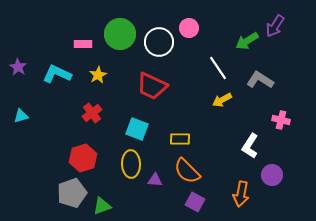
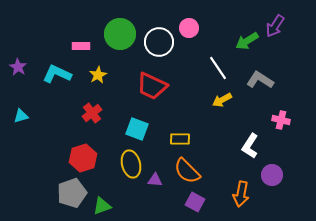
pink rectangle: moved 2 px left, 2 px down
yellow ellipse: rotated 12 degrees counterclockwise
